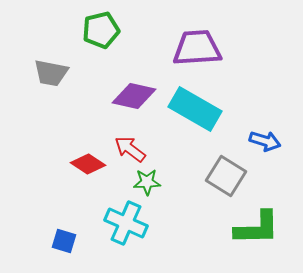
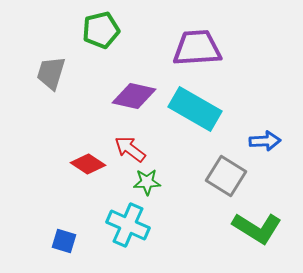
gray trapezoid: rotated 96 degrees clockwise
blue arrow: rotated 20 degrees counterclockwise
cyan cross: moved 2 px right, 2 px down
green L-shape: rotated 33 degrees clockwise
